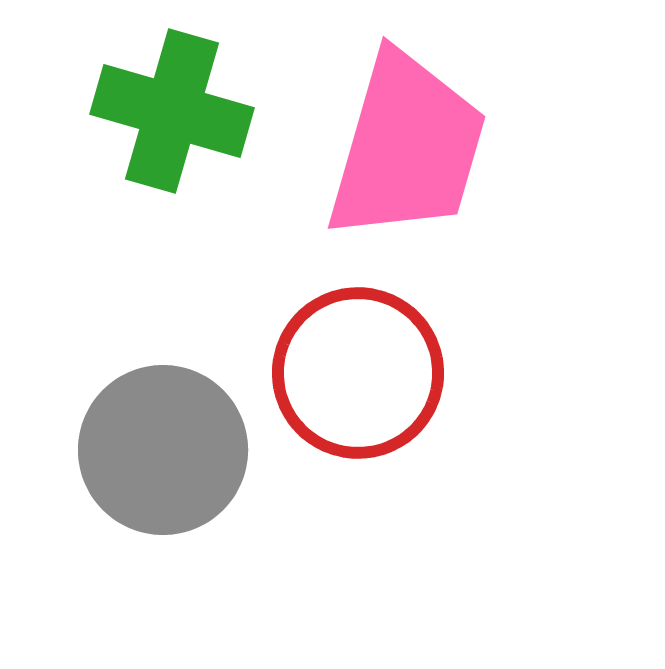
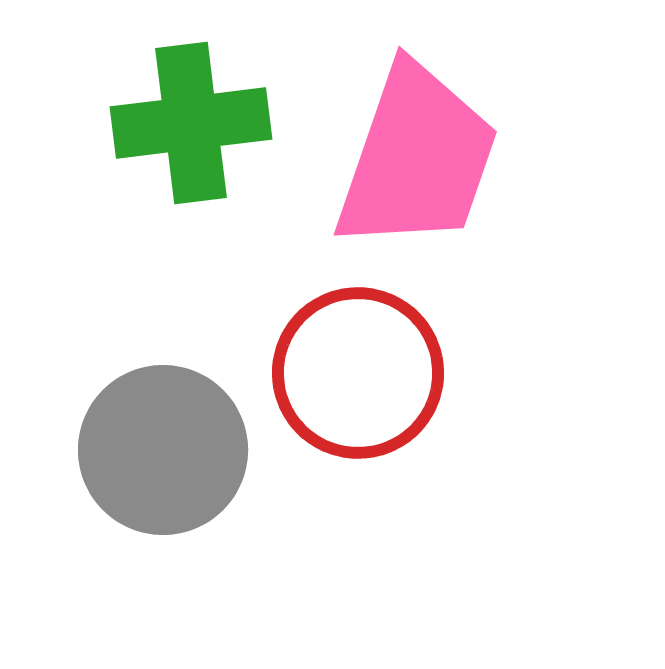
green cross: moved 19 px right, 12 px down; rotated 23 degrees counterclockwise
pink trapezoid: moved 10 px right, 11 px down; rotated 3 degrees clockwise
